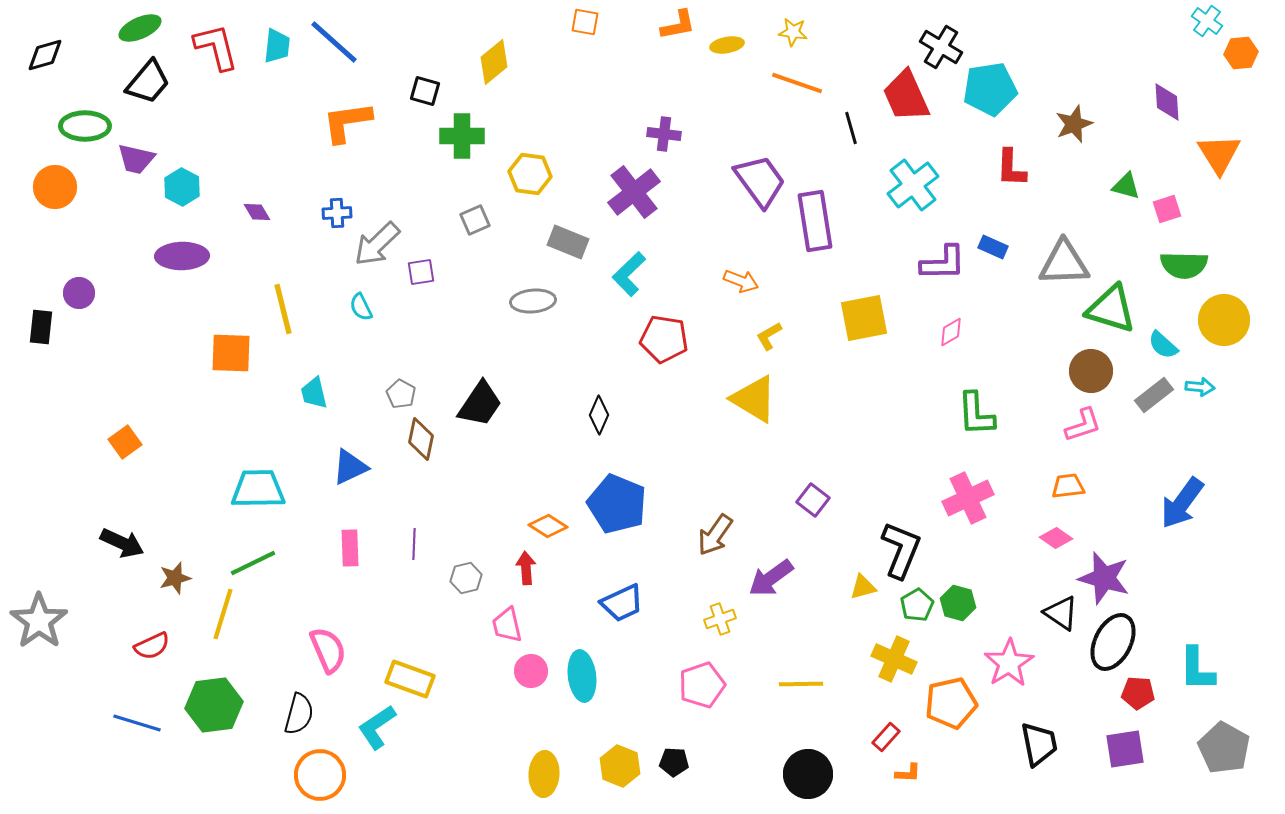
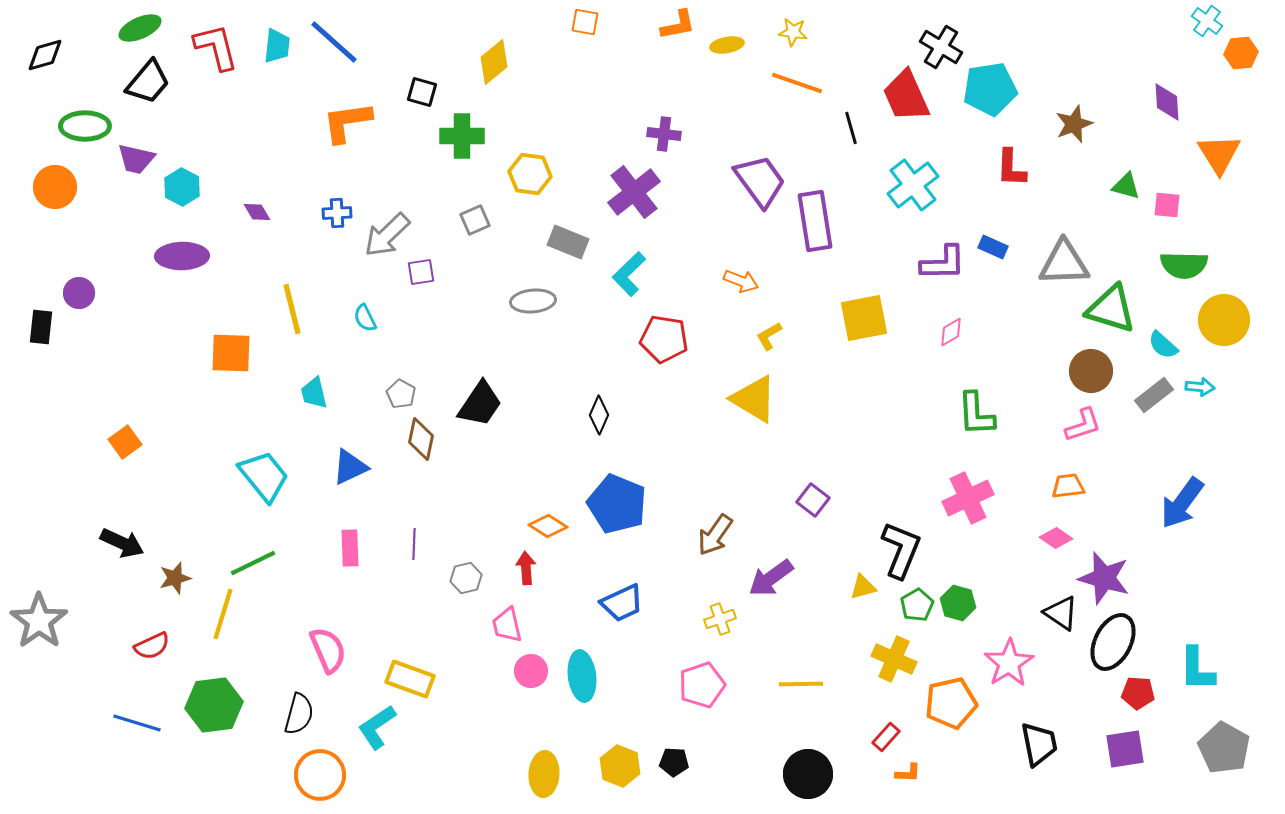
black square at (425, 91): moved 3 px left, 1 px down
pink square at (1167, 209): moved 4 px up; rotated 24 degrees clockwise
gray arrow at (377, 244): moved 10 px right, 9 px up
cyan semicircle at (361, 307): moved 4 px right, 11 px down
yellow line at (283, 309): moved 9 px right
cyan trapezoid at (258, 489): moved 6 px right, 13 px up; rotated 52 degrees clockwise
